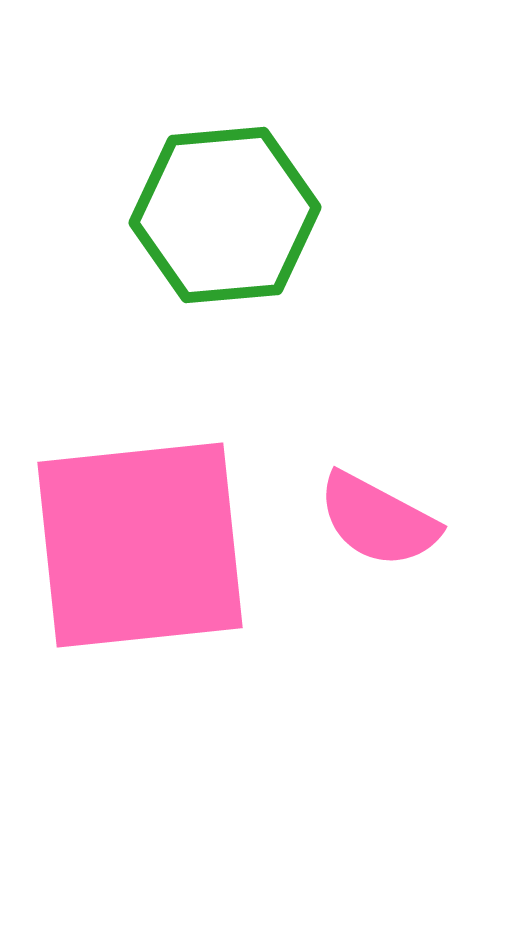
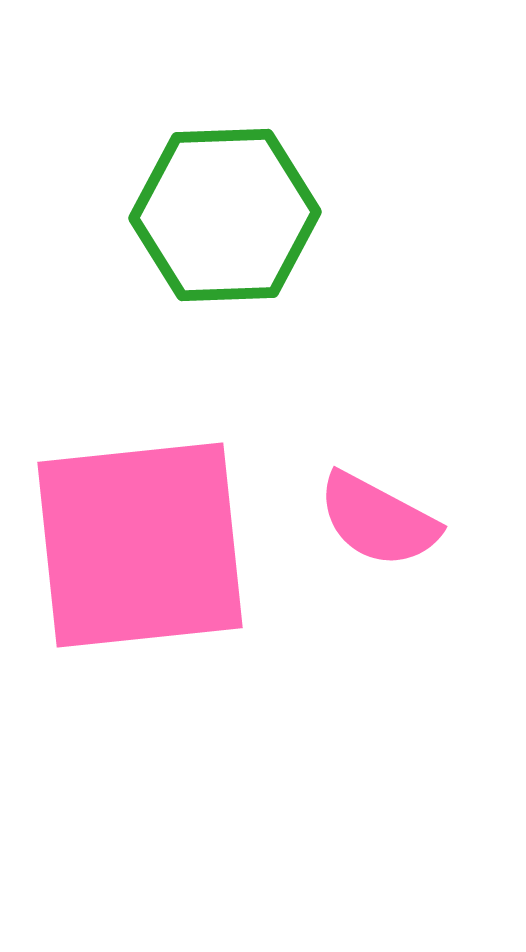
green hexagon: rotated 3 degrees clockwise
